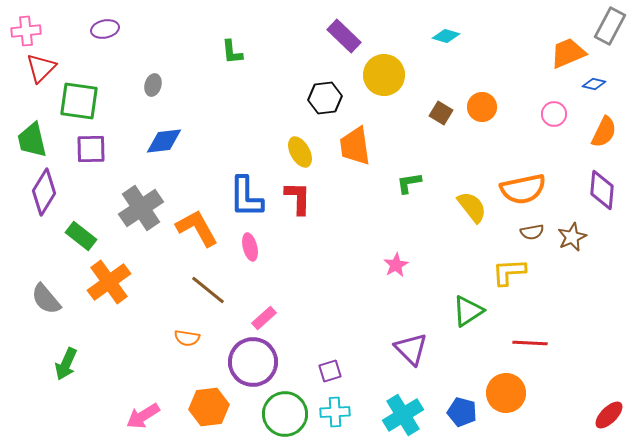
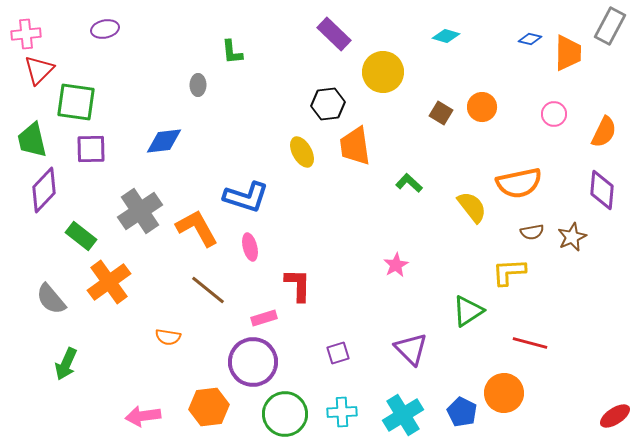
pink cross at (26, 31): moved 3 px down
purple rectangle at (344, 36): moved 10 px left, 2 px up
orange trapezoid at (568, 53): rotated 114 degrees clockwise
red triangle at (41, 68): moved 2 px left, 2 px down
yellow circle at (384, 75): moved 1 px left, 3 px up
blue diamond at (594, 84): moved 64 px left, 45 px up
gray ellipse at (153, 85): moved 45 px right; rotated 15 degrees counterclockwise
black hexagon at (325, 98): moved 3 px right, 6 px down
green square at (79, 101): moved 3 px left, 1 px down
yellow ellipse at (300, 152): moved 2 px right
green L-shape at (409, 183): rotated 52 degrees clockwise
orange semicircle at (523, 189): moved 4 px left, 6 px up
purple diamond at (44, 192): moved 2 px up; rotated 12 degrees clockwise
blue L-shape at (246, 197): rotated 72 degrees counterclockwise
red L-shape at (298, 198): moved 87 px down
gray cross at (141, 208): moved 1 px left, 3 px down
gray semicircle at (46, 299): moved 5 px right
pink rectangle at (264, 318): rotated 25 degrees clockwise
orange semicircle at (187, 338): moved 19 px left, 1 px up
red line at (530, 343): rotated 12 degrees clockwise
purple square at (330, 371): moved 8 px right, 18 px up
orange circle at (506, 393): moved 2 px left
cyan cross at (335, 412): moved 7 px right
blue pentagon at (462, 412): rotated 12 degrees clockwise
red ellipse at (609, 415): moved 6 px right, 1 px down; rotated 12 degrees clockwise
pink arrow at (143, 416): rotated 24 degrees clockwise
